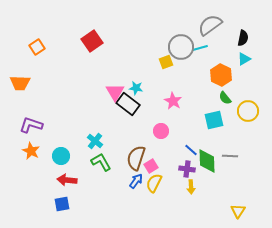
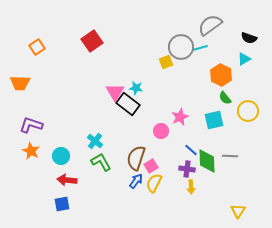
black semicircle: moved 6 px right; rotated 98 degrees clockwise
pink star: moved 7 px right, 16 px down; rotated 18 degrees clockwise
